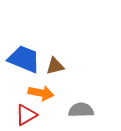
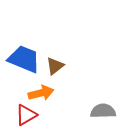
brown triangle: rotated 24 degrees counterclockwise
orange arrow: rotated 25 degrees counterclockwise
gray semicircle: moved 22 px right, 1 px down
